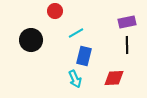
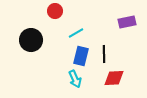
black line: moved 23 px left, 9 px down
blue rectangle: moved 3 px left
